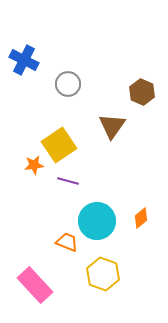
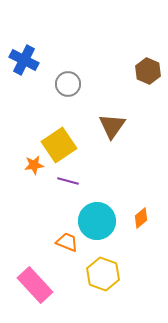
brown hexagon: moved 6 px right, 21 px up
